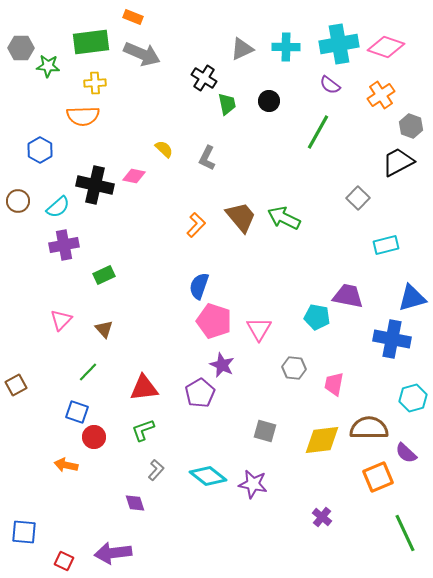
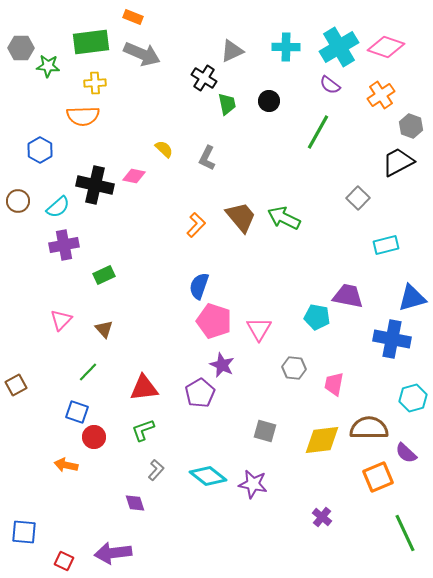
cyan cross at (339, 44): moved 3 px down; rotated 21 degrees counterclockwise
gray triangle at (242, 49): moved 10 px left, 2 px down
